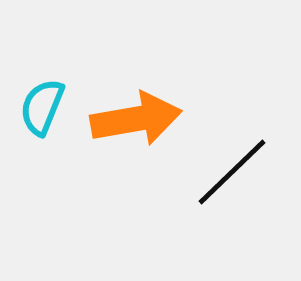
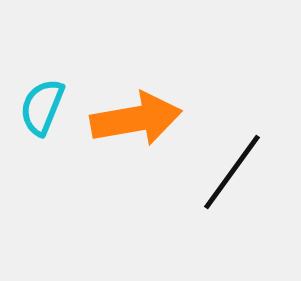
black line: rotated 10 degrees counterclockwise
